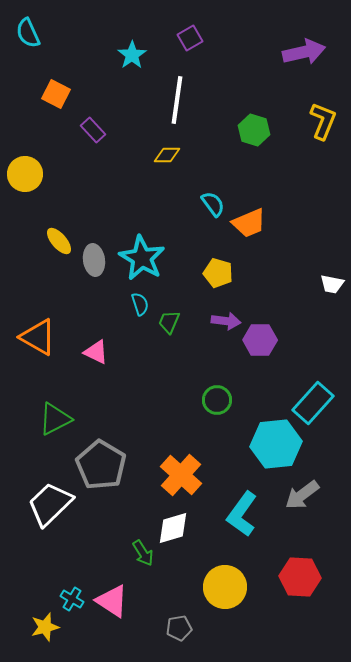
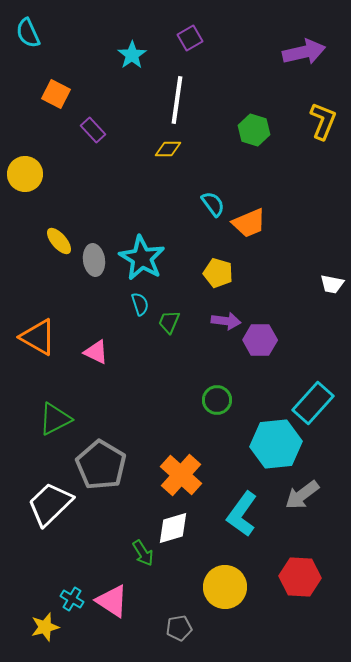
yellow diamond at (167, 155): moved 1 px right, 6 px up
